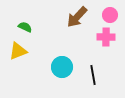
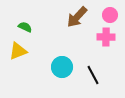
black line: rotated 18 degrees counterclockwise
